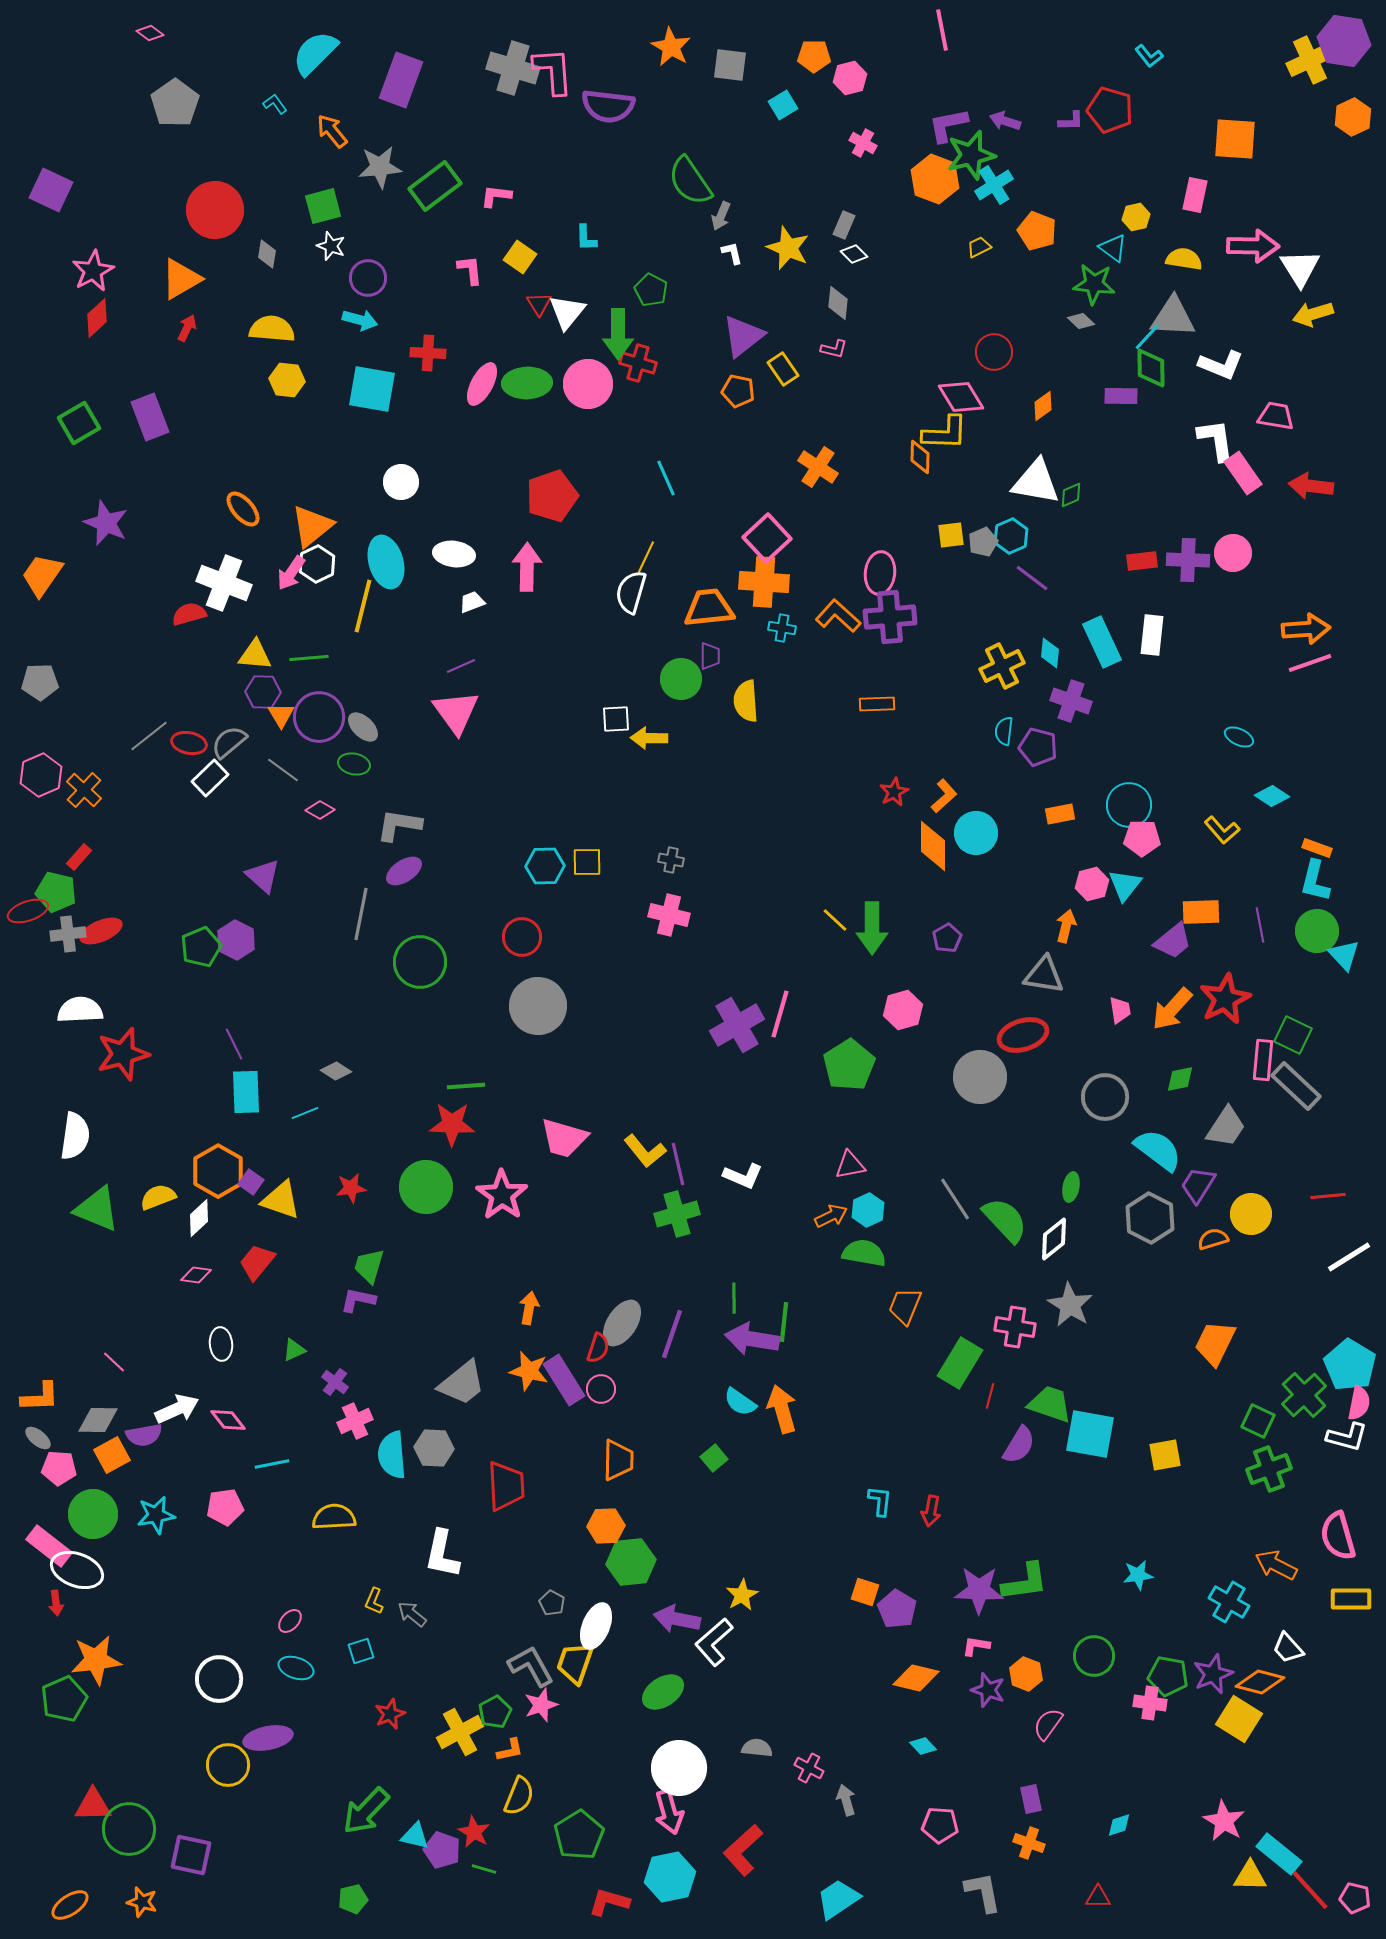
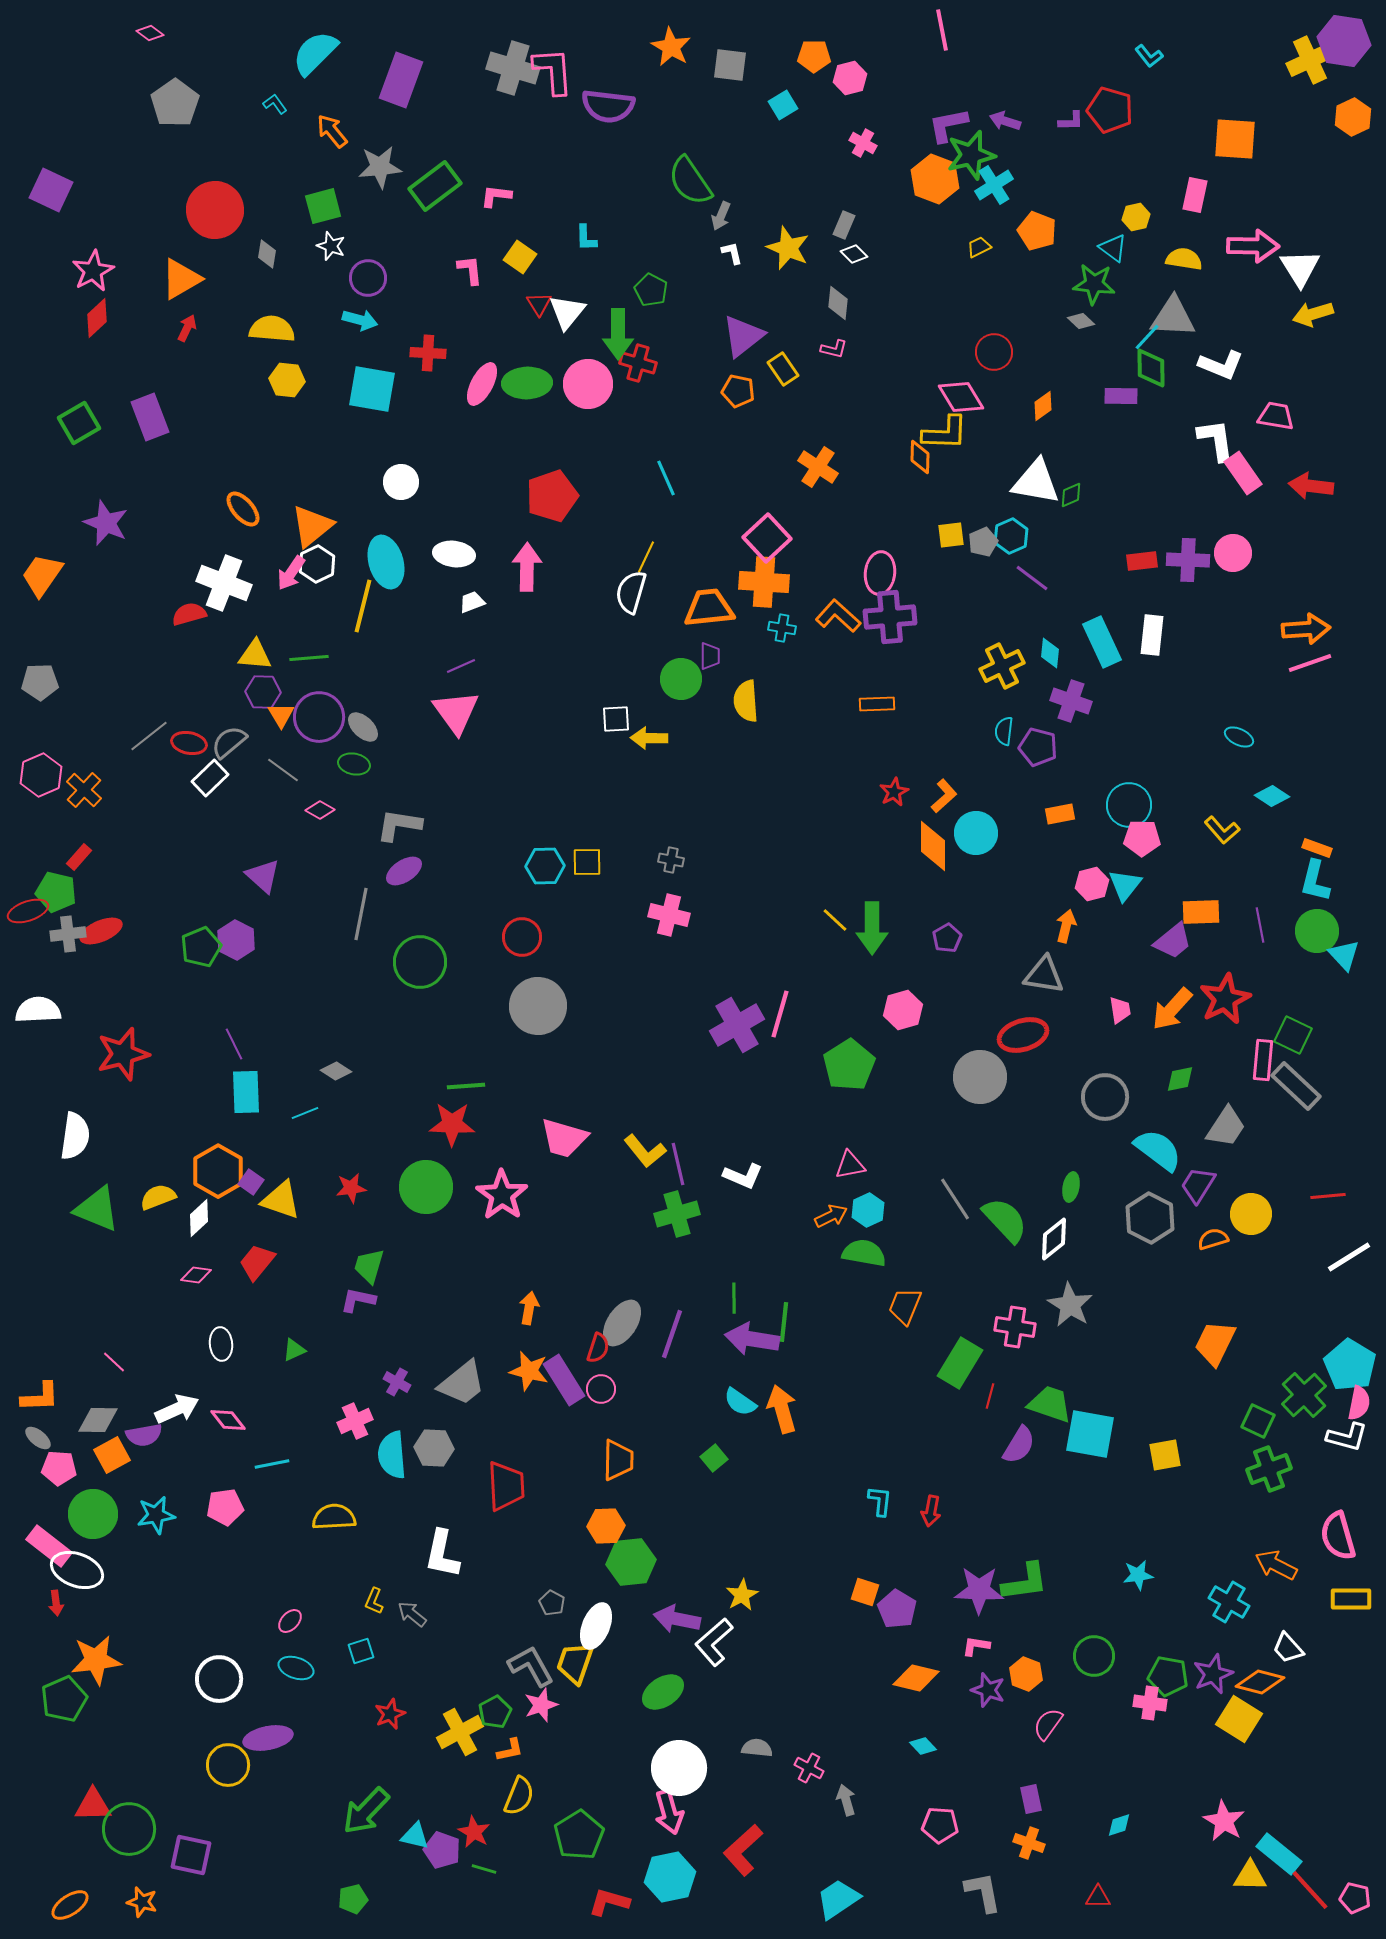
white semicircle at (80, 1010): moved 42 px left
purple cross at (335, 1382): moved 62 px right; rotated 8 degrees counterclockwise
